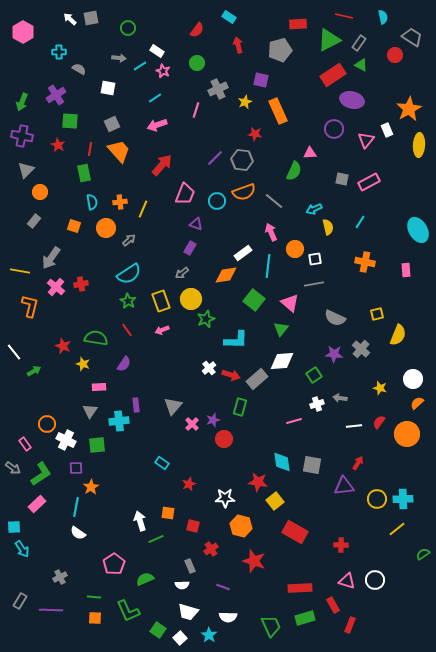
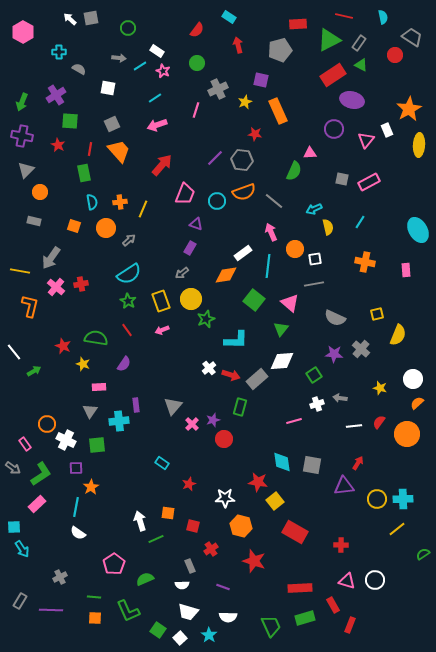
gray rectangle at (34, 221): rotated 64 degrees clockwise
